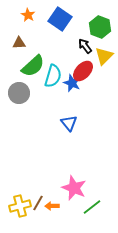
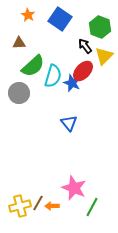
green line: rotated 24 degrees counterclockwise
